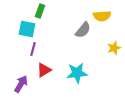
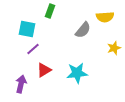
green rectangle: moved 10 px right
yellow semicircle: moved 3 px right, 1 px down
purple line: rotated 32 degrees clockwise
purple arrow: rotated 18 degrees counterclockwise
